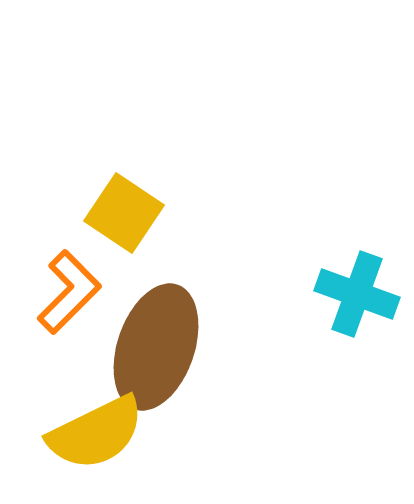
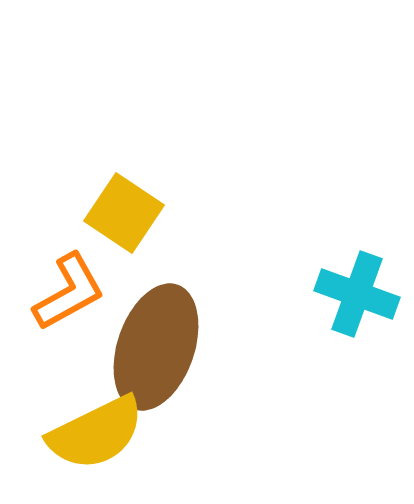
orange L-shape: rotated 16 degrees clockwise
